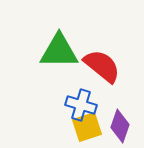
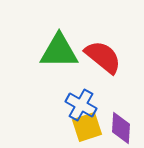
red semicircle: moved 1 px right, 9 px up
blue cross: rotated 12 degrees clockwise
purple diamond: moved 1 px right, 2 px down; rotated 16 degrees counterclockwise
